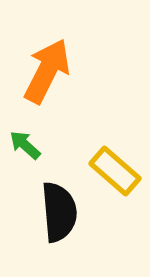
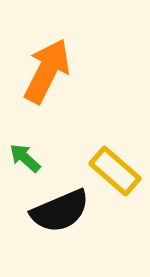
green arrow: moved 13 px down
black semicircle: moved 1 px right, 1 px up; rotated 72 degrees clockwise
